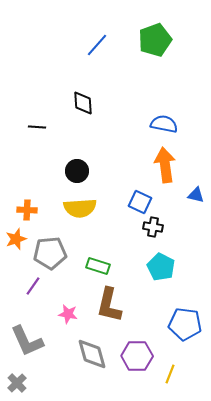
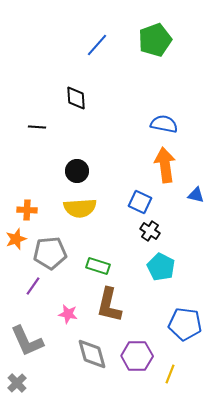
black diamond: moved 7 px left, 5 px up
black cross: moved 3 px left, 4 px down; rotated 24 degrees clockwise
